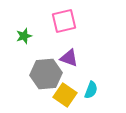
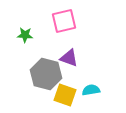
green star: moved 1 px right, 1 px up; rotated 21 degrees clockwise
gray hexagon: rotated 20 degrees clockwise
cyan semicircle: rotated 120 degrees counterclockwise
yellow square: rotated 15 degrees counterclockwise
